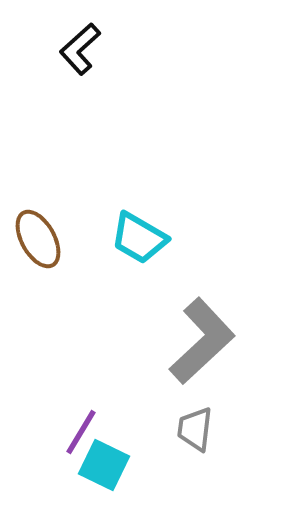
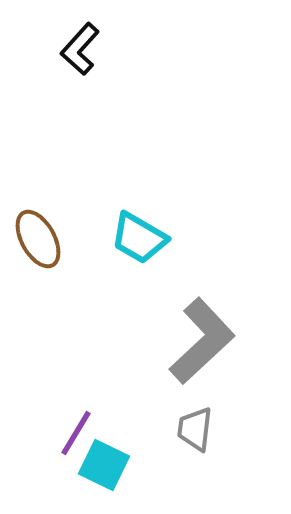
black L-shape: rotated 6 degrees counterclockwise
purple line: moved 5 px left, 1 px down
